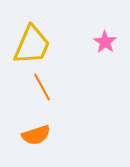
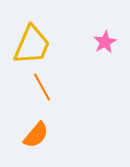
pink star: rotated 10 degrees clockwise
orange semicircle: rotated 32 degrees counterclockwise
